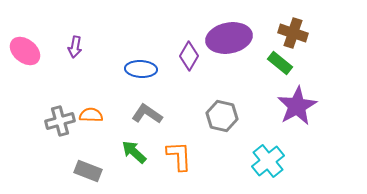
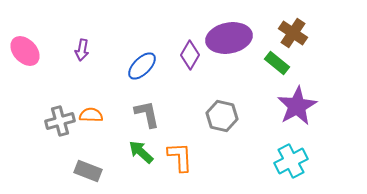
brown cross: rotated 16 degrees clockwise
purple arrow: moved 7 px right, 3 px down
pink ellipse: rotated 8 degrees clockwise
purple diamond: moved 1 px right, 1 px up
green rectangle: moved 3 px left
blue ellipse: moved 1 px right, 3 px up; rotated 48 degrees counterclockwise
gray L-shape: rotated 44 degrees clockwise
green arrow: moved 7 px right
orange L-shape: moved 1 px right, 1 px down
cyan cross: moved 23 px right; rotated 12 degrees clockwise
